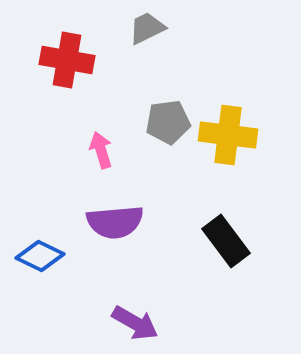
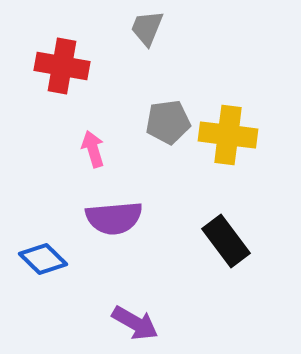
gray trapezoid: rotated 42 degrees counterclockwise
red cross: moved 5 px left, 6 px down
pink arrow: moved 8 px left, 1 px up
purple semicircle: moved 1 px left, 4 px up
blue diamond: moved 3 px right, 3 px down; rotated 18 degrees clockwise
